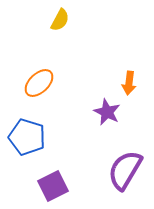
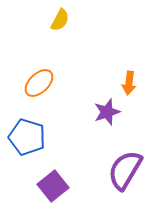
purple star: rotated 28 degrees clockwise
purple square: rotated 12 degrees counterclockwise
